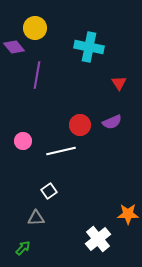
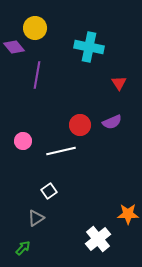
gray triangle: rotated 30 degrees counterclockwise
